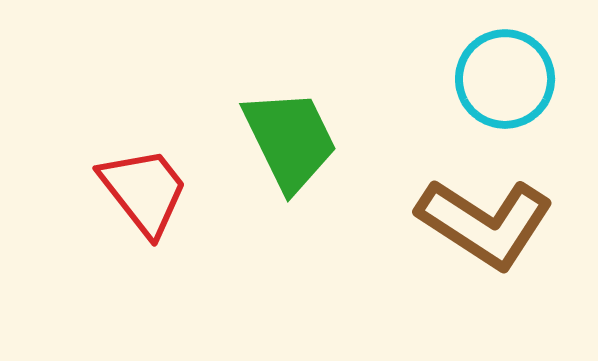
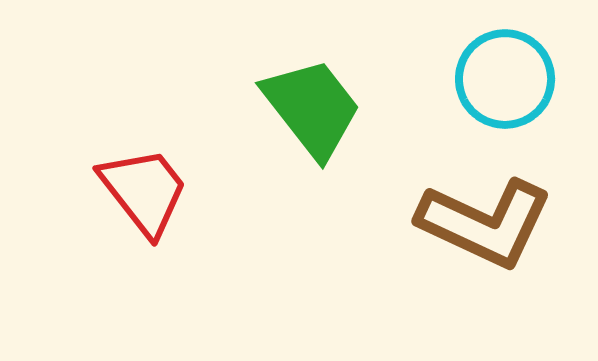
green trapezoid: moved 22 px right, 32 px up; rotated 12 degrees counterclockwise
brown L-shape: rotated 8 degrees counterclockwise
